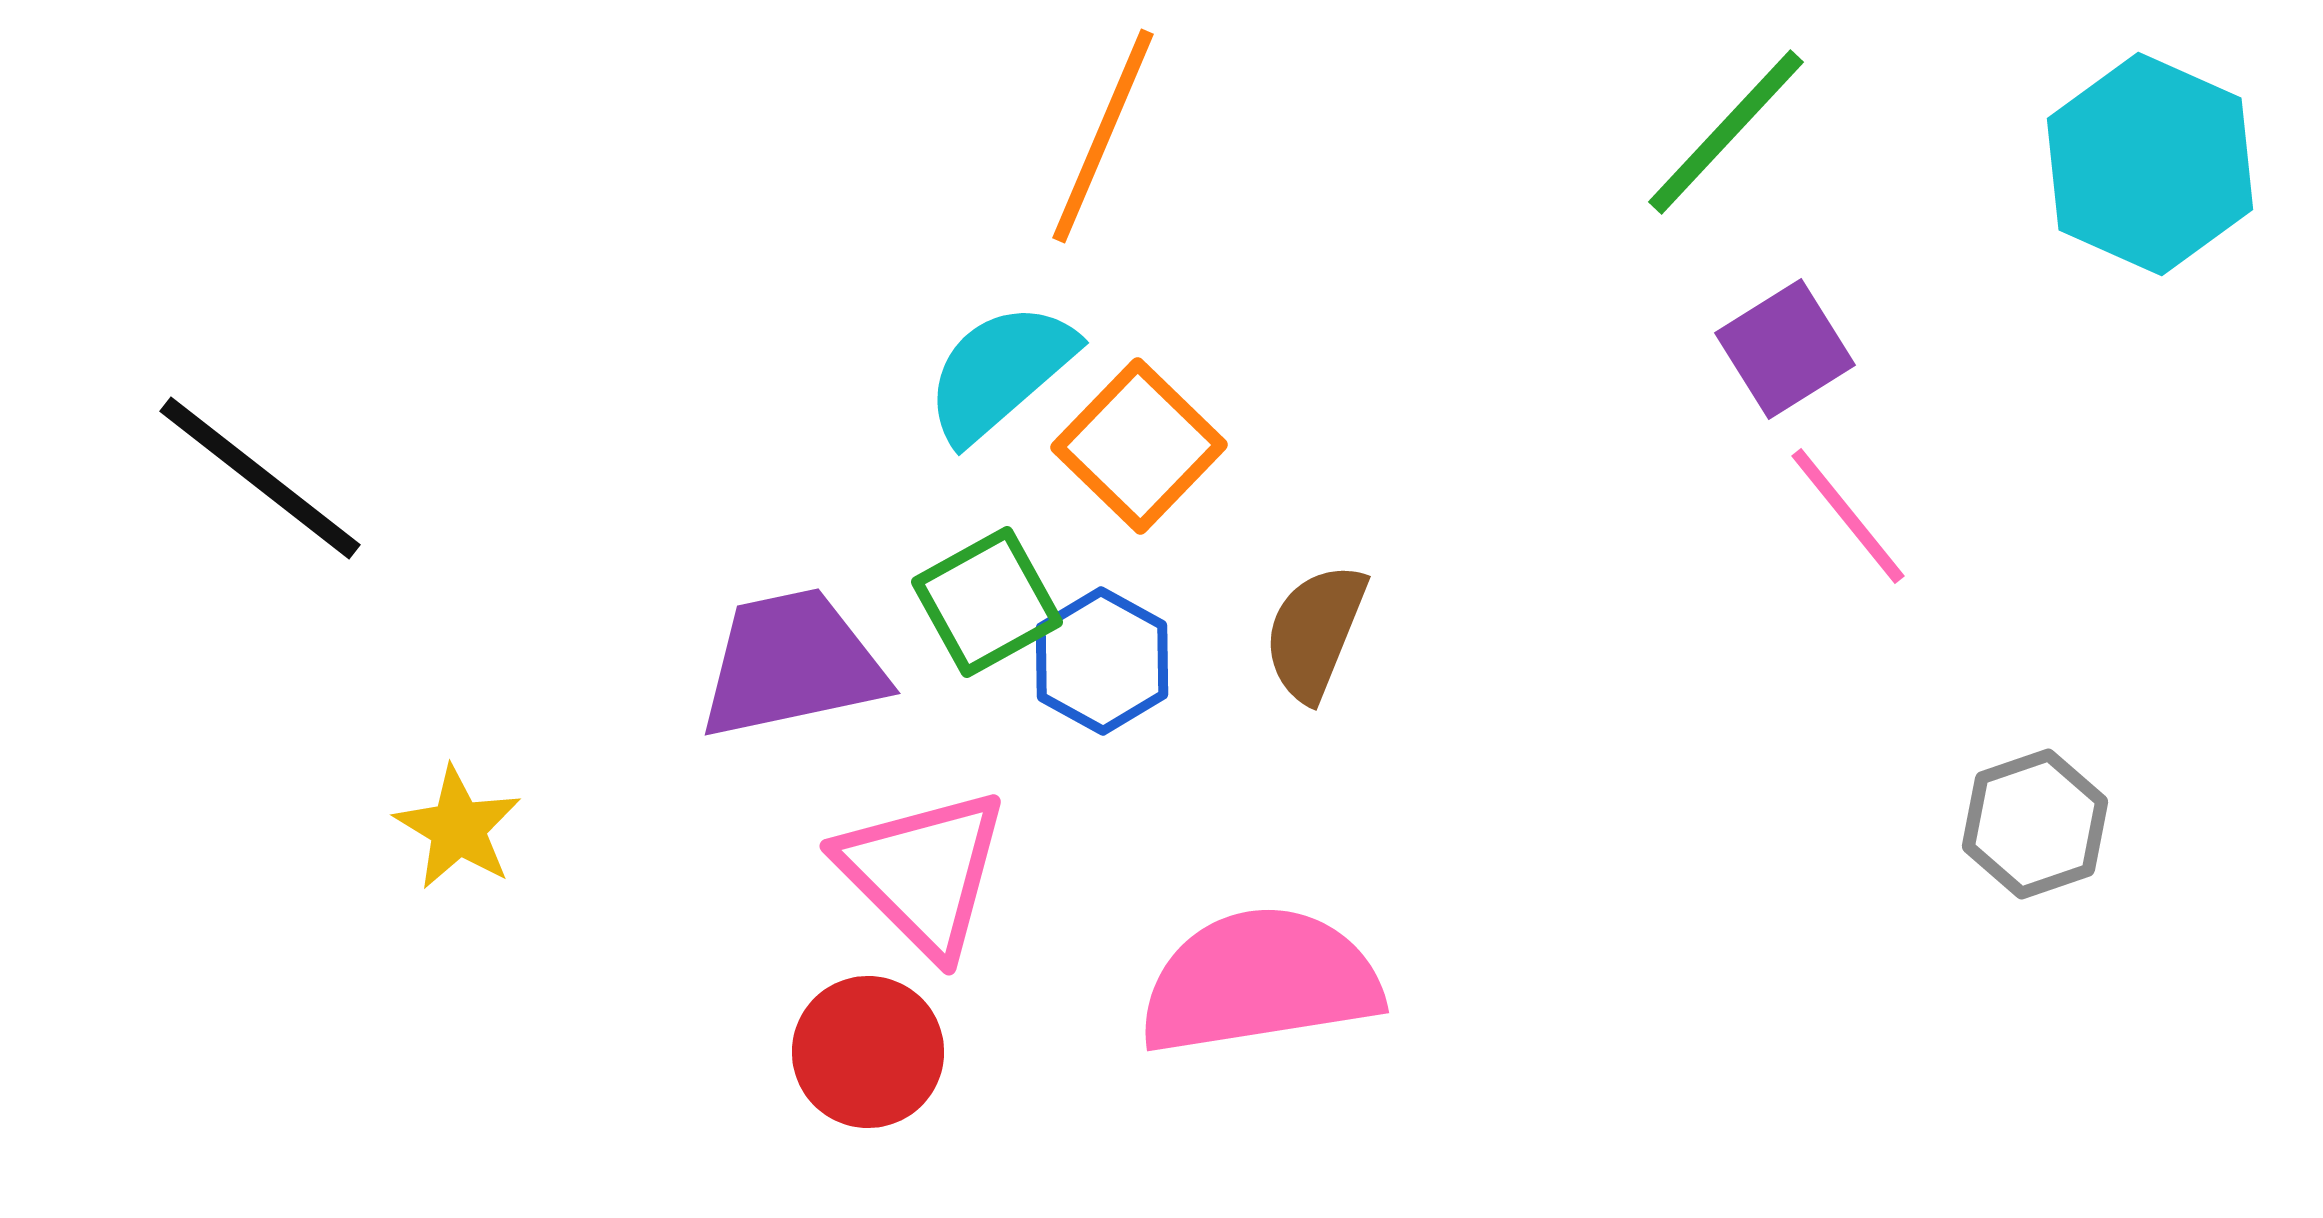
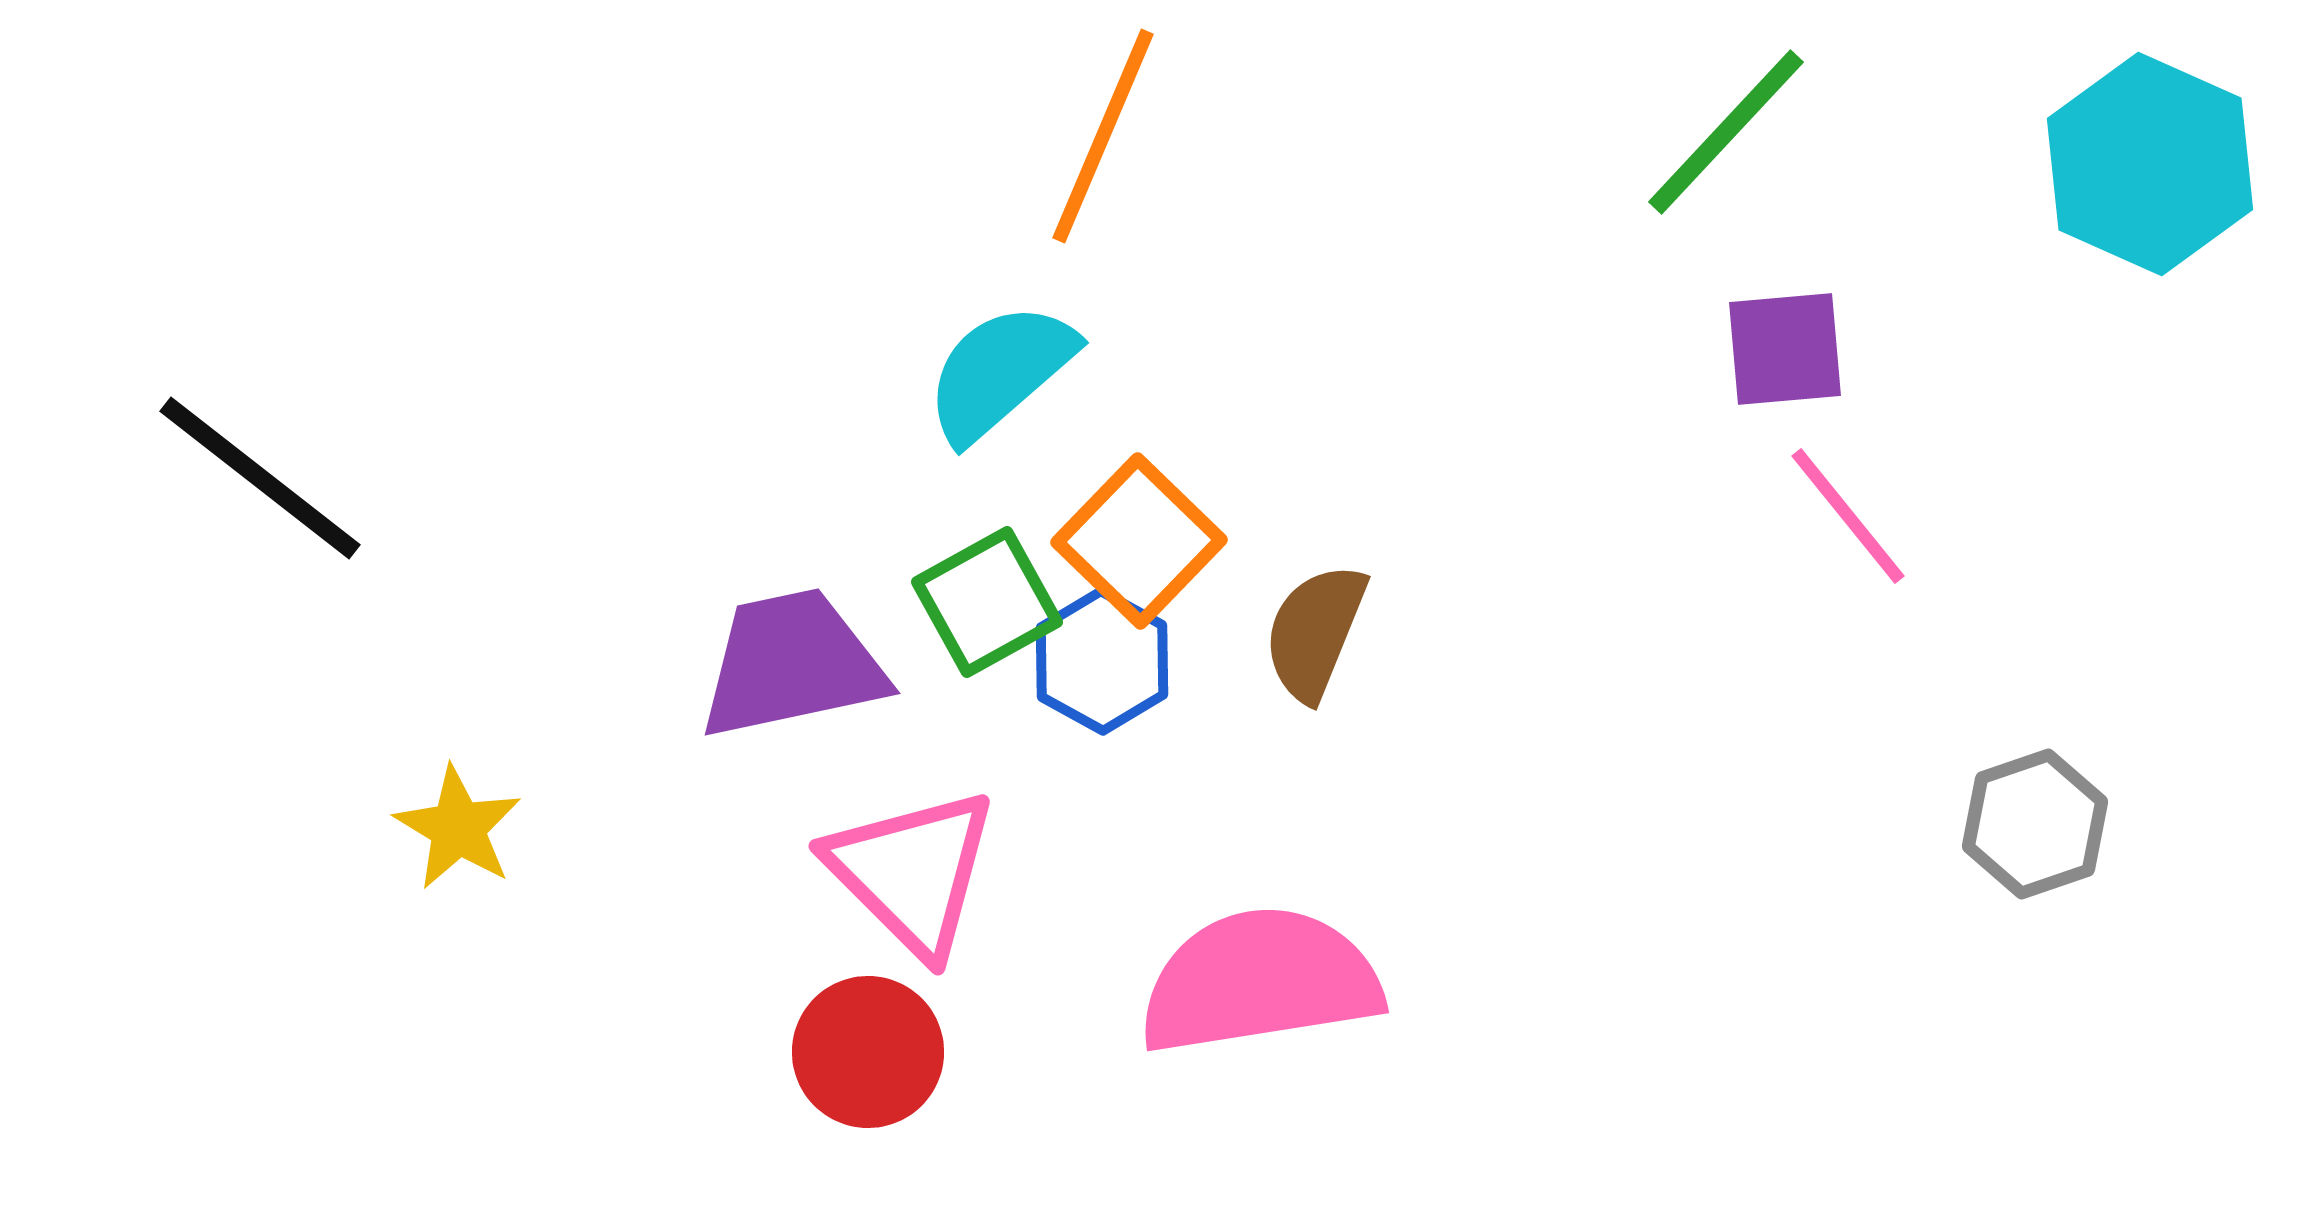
purple square: rotated 27 degrees clockwise
orange square: moved 95 px down
pink triangle: moved 11 px left
